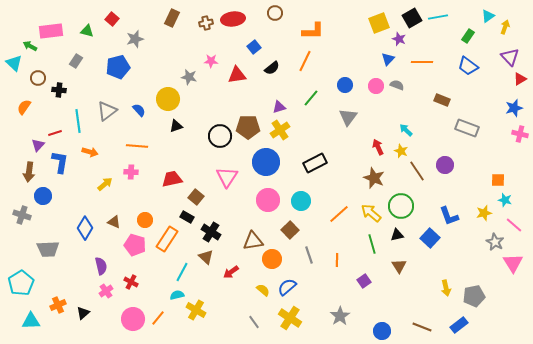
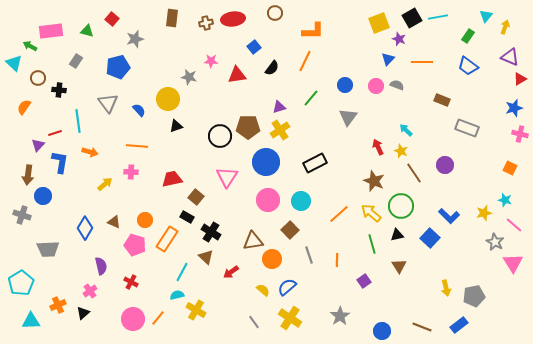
cyan triangle at (488, 16): moved 2 px left; rotated 16 degrees counterclockwise
brown rectangle at (172, 18): rotated 18 degrees counterclockwise
purple triangle at (510, 57): rotated 24 degrees counterclockwise
black semicircle at (272, 68): rotated 14 degrees counterclockwise
gray triangle at (107, 111): moved 1 px right, 8 px up; rotated 30 degrees counterclockwise
brown line at (417, 171): moved 3 px left, 2 px down
brown arrow at (29, 172): moved 1 px left, 3 px down
brown star at (374, 178): moved 3 px down
orange square at (498, 180): moved 12 px right, 12 px up; rotated 24 degrees clockwise
blue L-shape at (449, 216): rotated 25 degrees counterclockwise
pink cross at (106, 291): moved 16 px left
